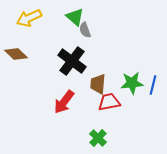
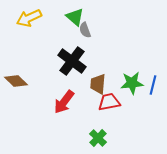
brown diamond: moved 27 px down
